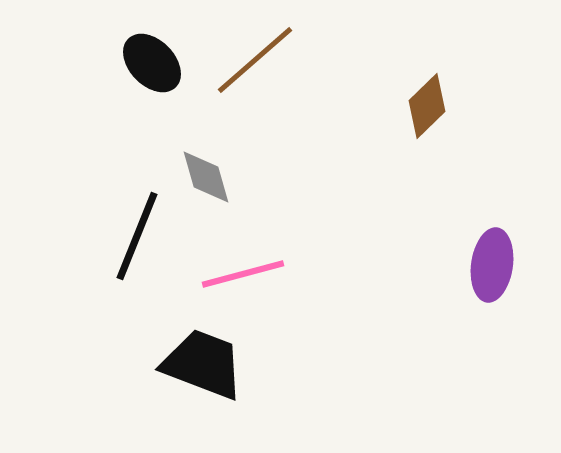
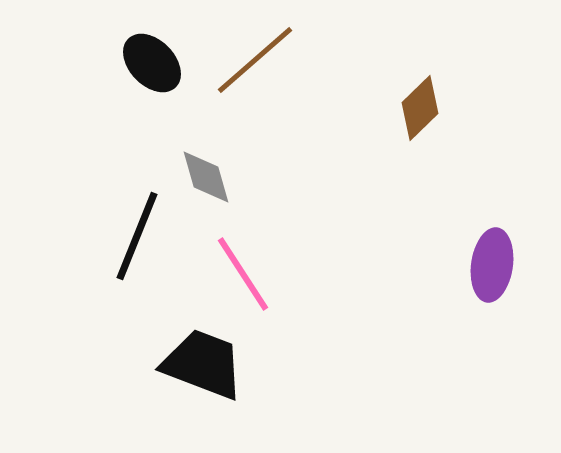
brown diamond: moved 7 px left, 2 px down
pink line: rotated 72 degrees clockwise
